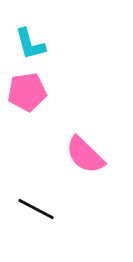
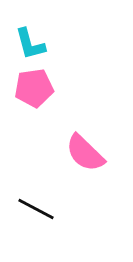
pink pentagon: moved 7 px right, 4 px up
pink semicircle: moved 2 px up
